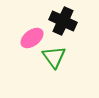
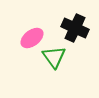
black cross: moved 12 px right, 7 px down
